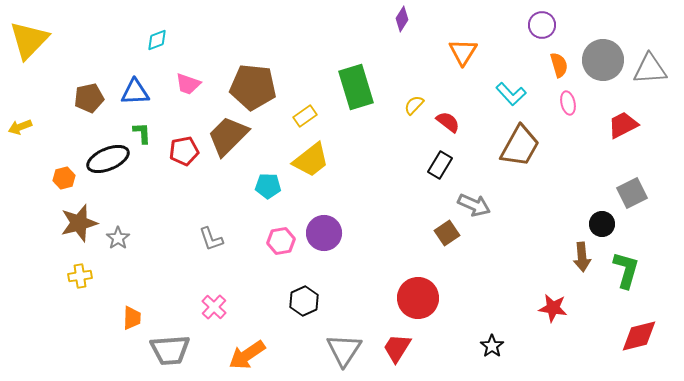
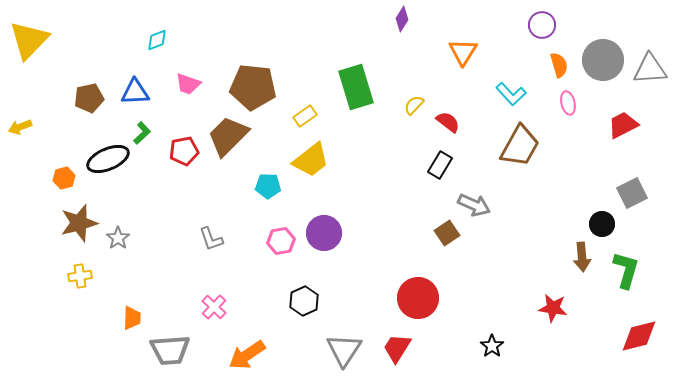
green L-shape at (142, 133): rotated 50 degrees clockwise
